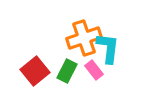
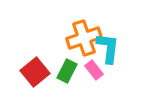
red square: moved 1 px down
